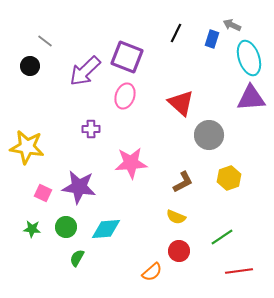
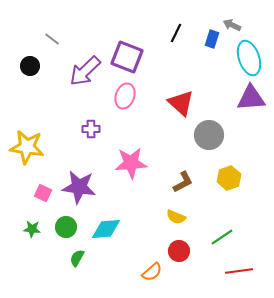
gray line: moved 7 px right, 2 px up
